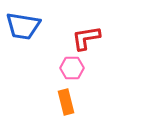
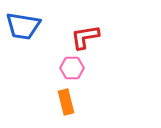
red L-shape: moved 1 px left, 1 px up
